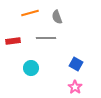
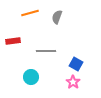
gray semicircle: rotated 40 degrees clockwise
gray line: moved 13 px down
cyan circle: moved 9 px down
pink star: moved 2 px left, 5 px up
